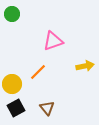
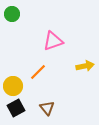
yellow circle: moved 1 px right, 2 px down
